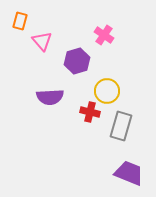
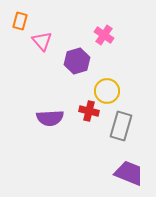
purple semicircle: moved 21 px down
red cross: moved 1 px left, 1 px up
